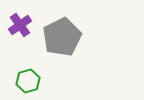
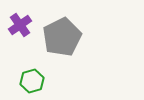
green hexagon: moved 4 px right
